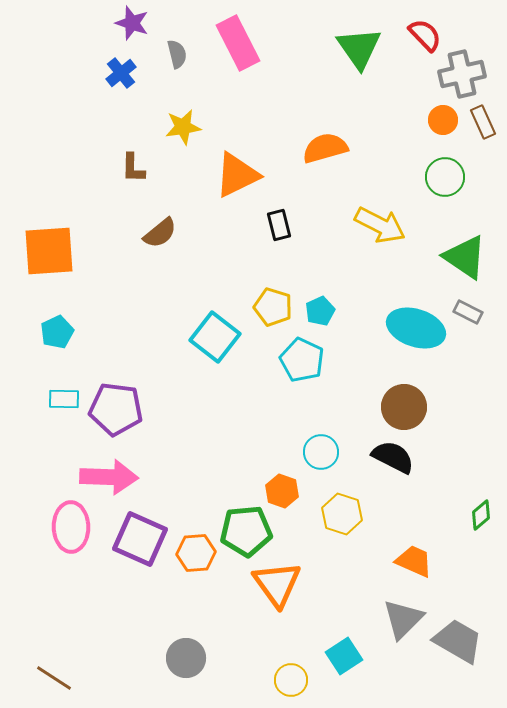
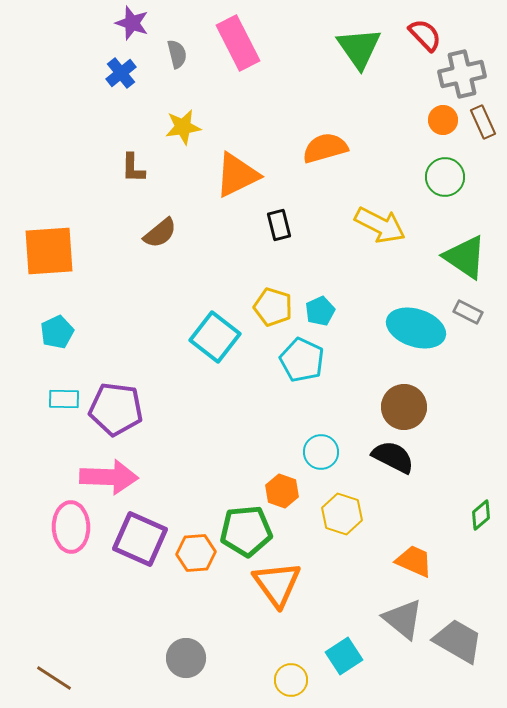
gray triangle at (403, 619): rotated 36 degrees counterclockwise
